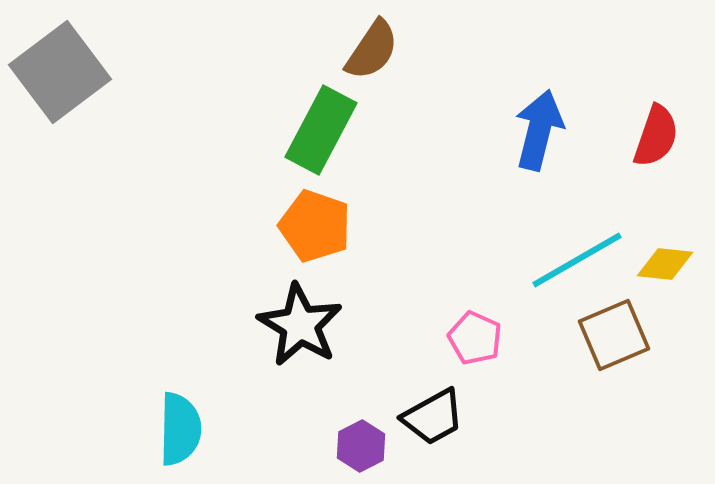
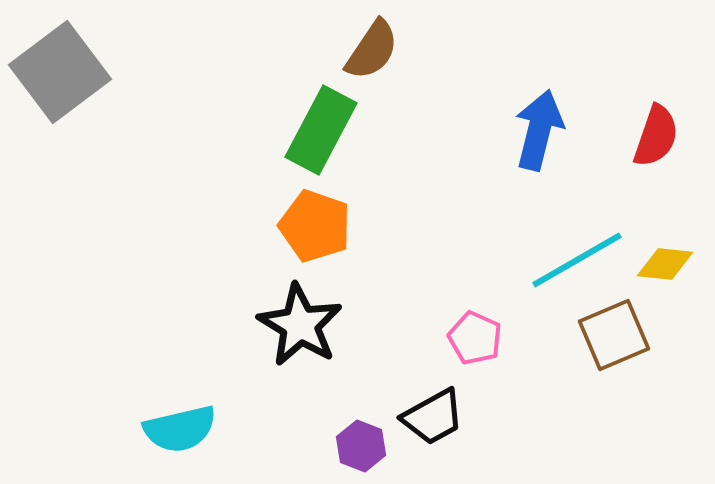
cyan semicircle: rotated 76 degrees clockwise
purple hexagon: rotated 12 degrees counterclockwise
